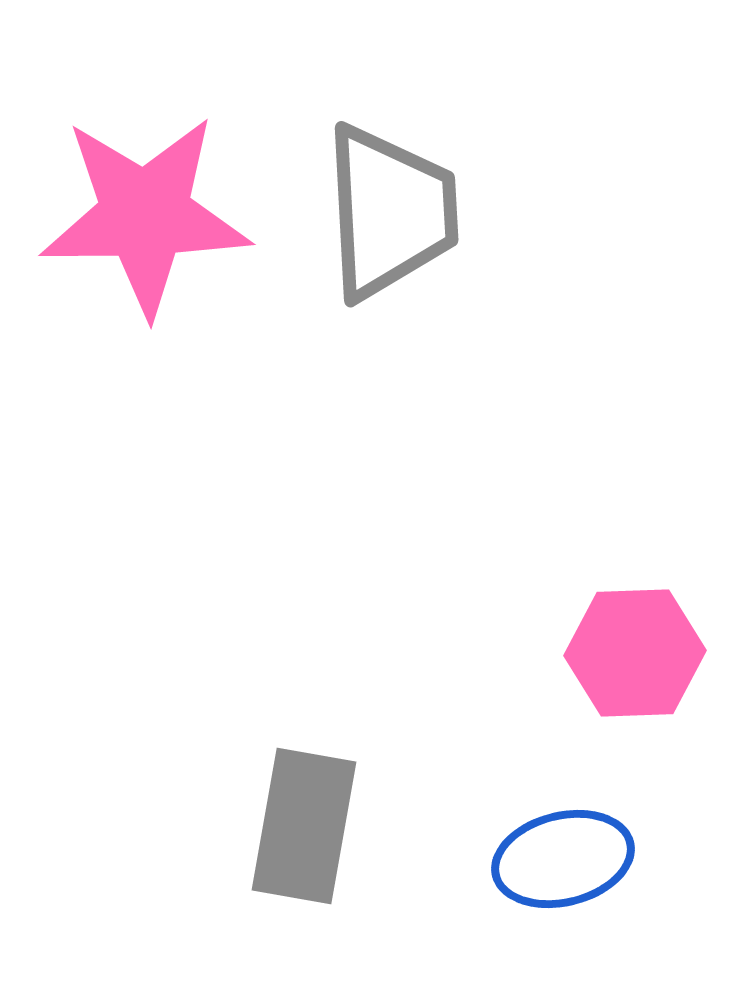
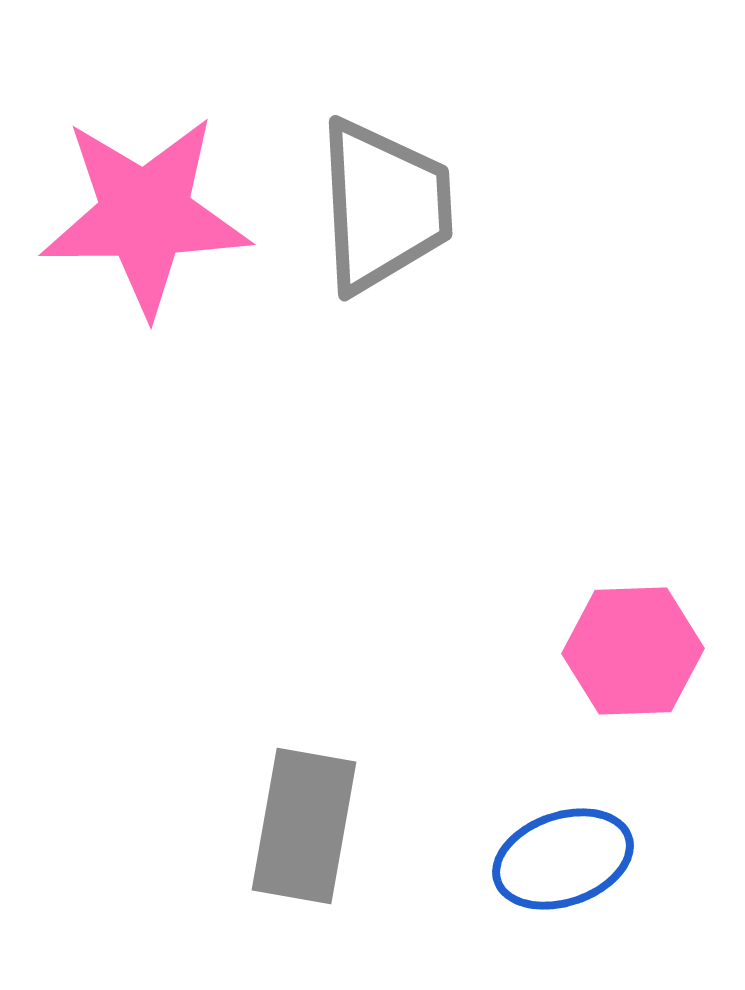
gray trapezoid: moved 6 px left, 6 px up
pink hexagon: moved 2 px left, 2 px up
blue ellipse: rotated 5 degrees counterclockwise
